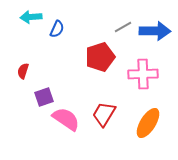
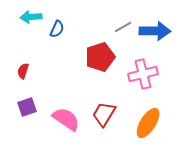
pink cross: rotated 12 degrees counterclockwise
purple square: moved 17 px left, 10 px down
